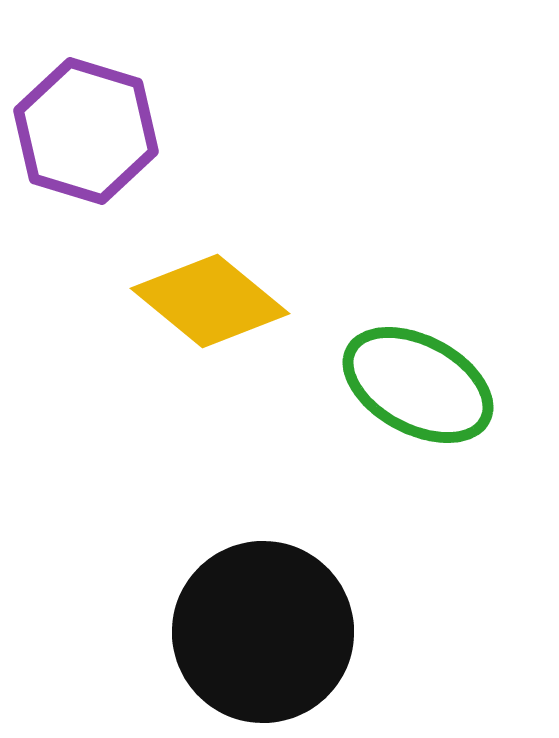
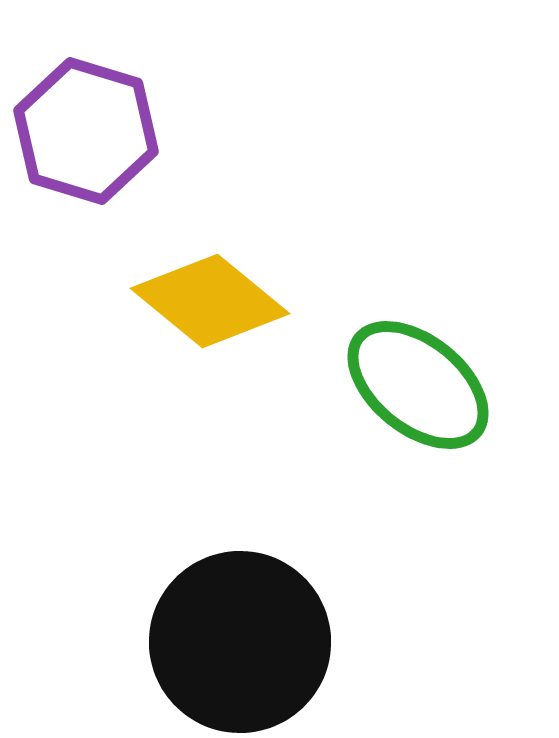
green ellipse: rotated 11 degrees clockwise
black circle: moved 23 px left, 10 px down
